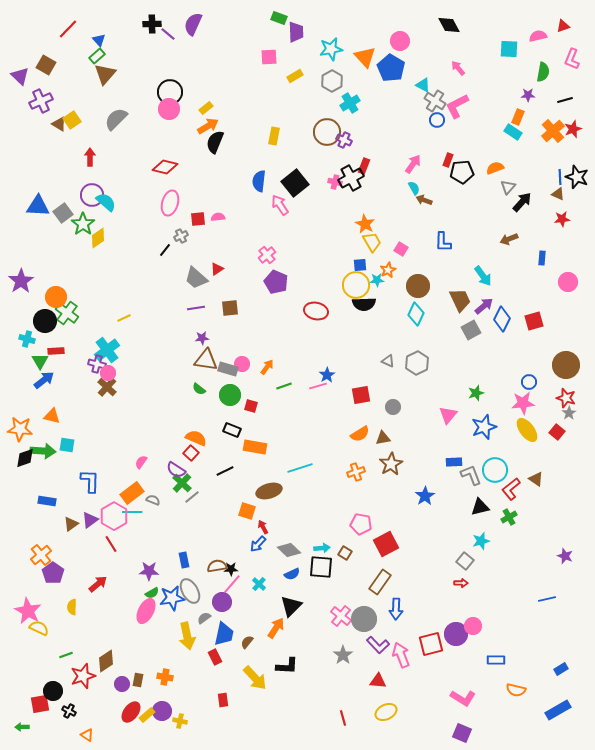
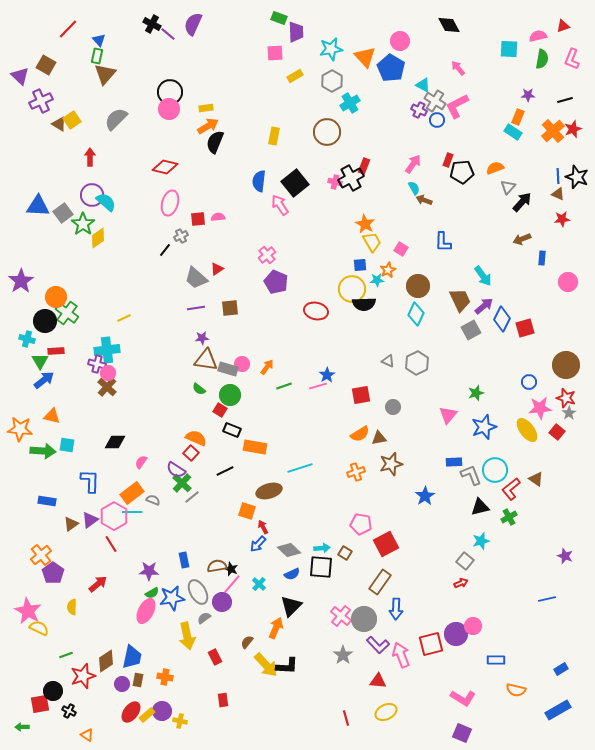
black cross at (152, 24): rotated 30 degrees clockwise
green rectangle at (97, 56): rotated 35 degrees counterclockwise
pink square at (269, 57): moved 6 px right, 4 px up
green semicircle at (543, 72): moved 1 px left, 13 px up
yellow rectangle at (206, 108): rotated 32 degrees clockwise
purple cross at (344, 140): moved 75 px right, 30 px up
blue line at (560, 177): moved 2 px left, 1 px up
brown arrow at (509, 239): moved 13 px right
yellow circle at (356, 285): moved 4 px left, 4 px down
red square at (534, 321): moved 9 px left, 7 px down
cyan cross at (107, 350): rotated 30 degrees clockwise
pink star at (523, 403): moved 17 px right, 5 px down
red square at (251, 406): moved 31 px left, 4 px down; rotated 16 degrees clockwise
brown triangle at (383, 438): moved 4 px left
black diamond at (25, 458): moved 90 px right, 16 px up; rotated 20 degrees clockwise
brown star at (391, 464): rotated 15 degrees clockwise
black star at (231, 569): rotated 24 degrees clockwise
red arrow at (461, 583): rotated 24 degrees counterclockwise
gray ellipse at (190, 591): moved 8 px right, 1 px down
orange arrow at (276, 628): rotated 10 degrees counterclockwise
blue trapezoid at (224, 634): moved 92 px left, 23 px down
yellow arrow at (255, 678): moved 11 px right, 13 px up
red line at (343, 718): moved 3 px right
